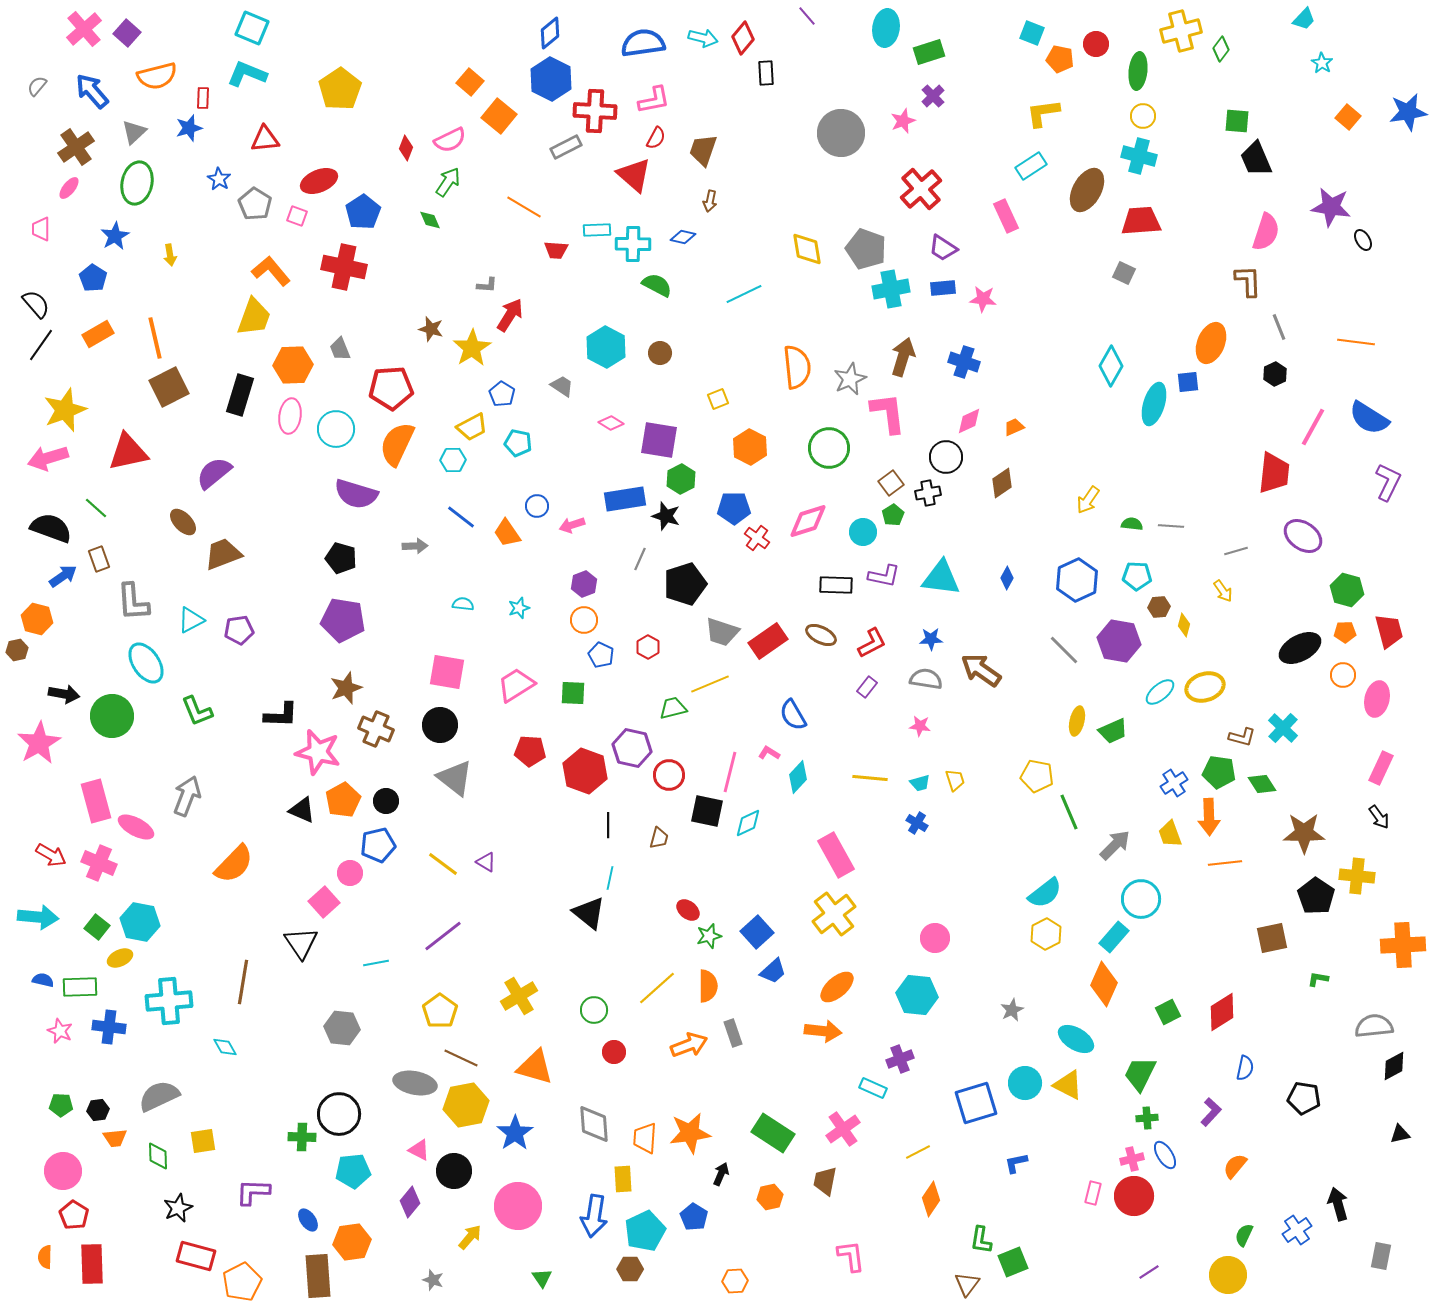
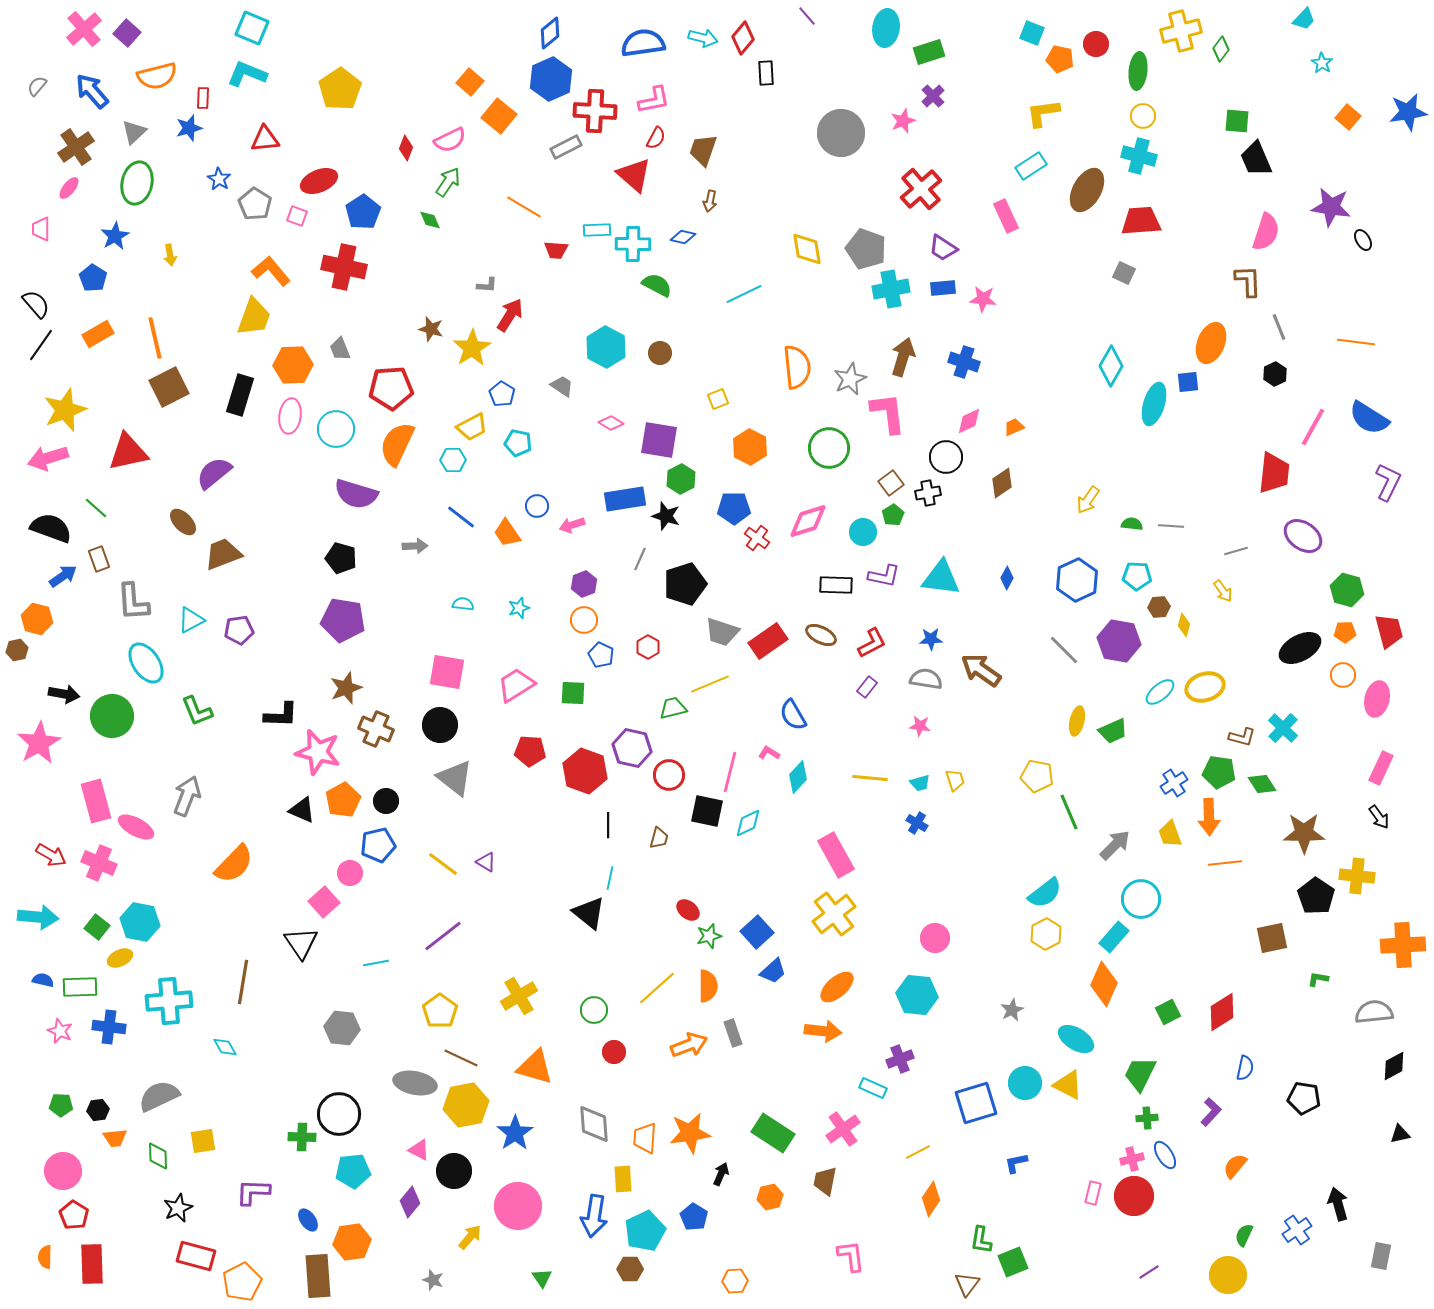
blue hexagon at (551, 79): rotated 9 degrees clockwise
gray semicircle at (1374, 1026): moved 14 px up
